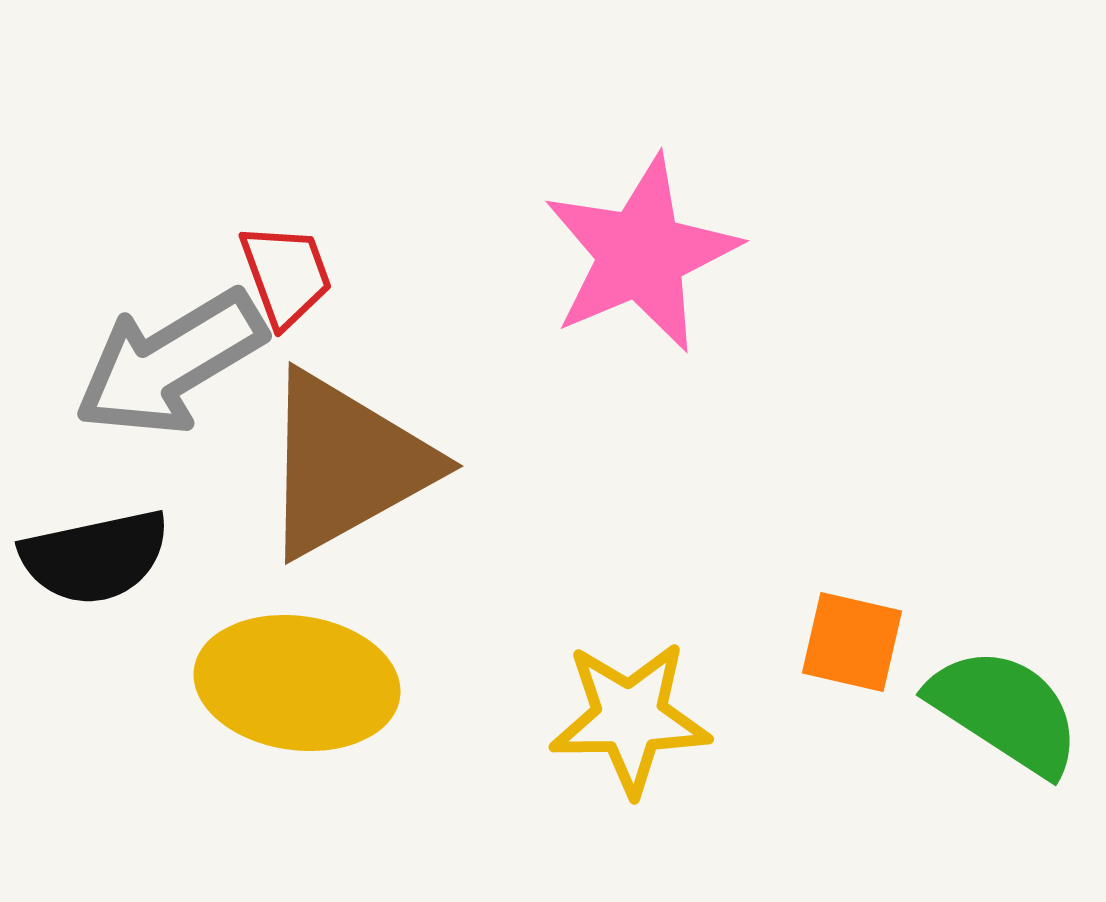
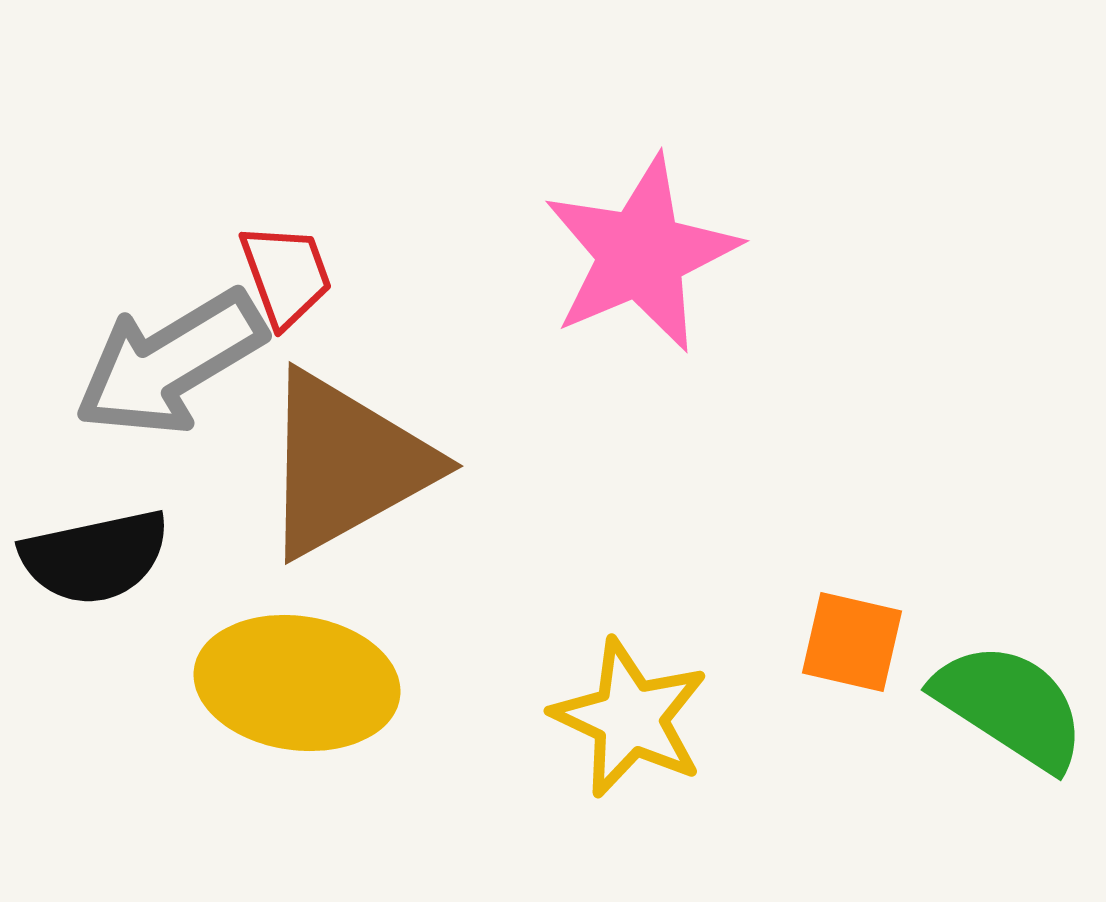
green semicircle: moved 5 px right, 5 px up
yellow star: rotated 26 degrees clockwise
